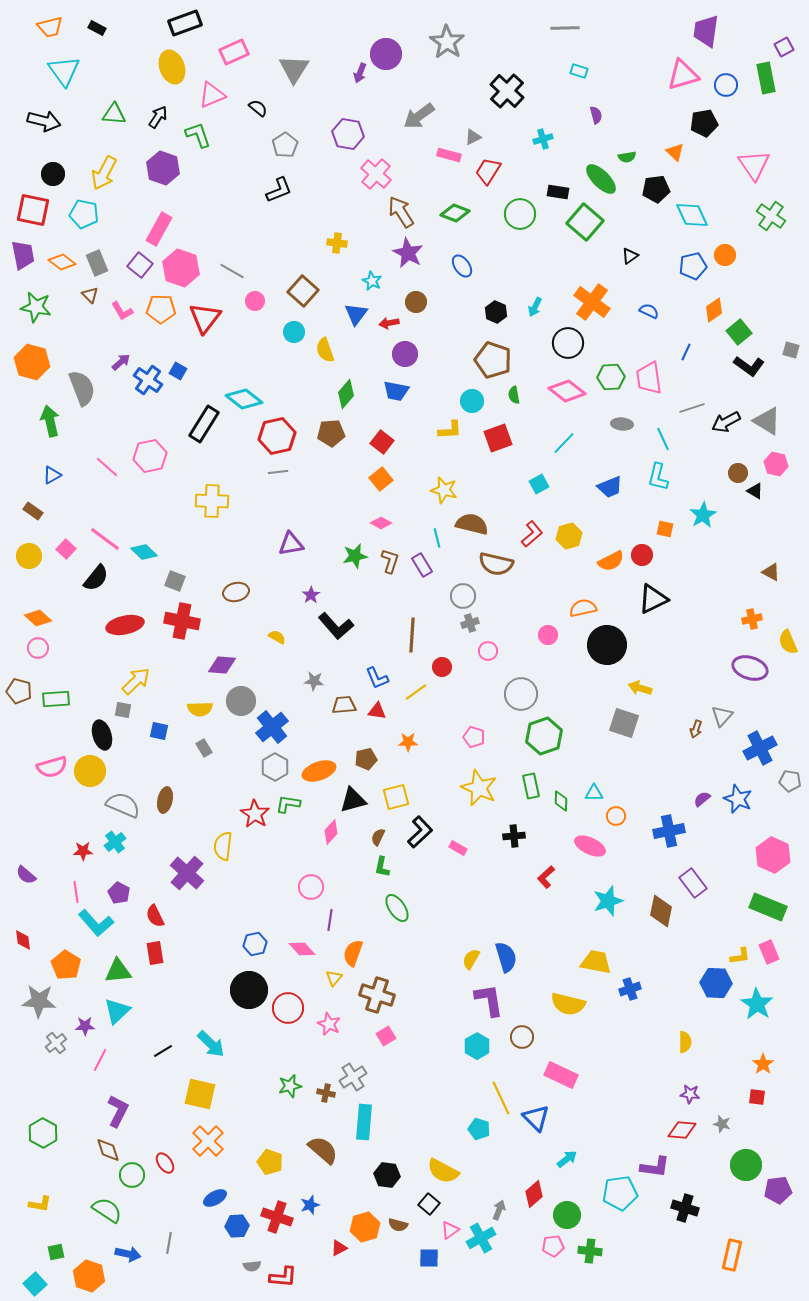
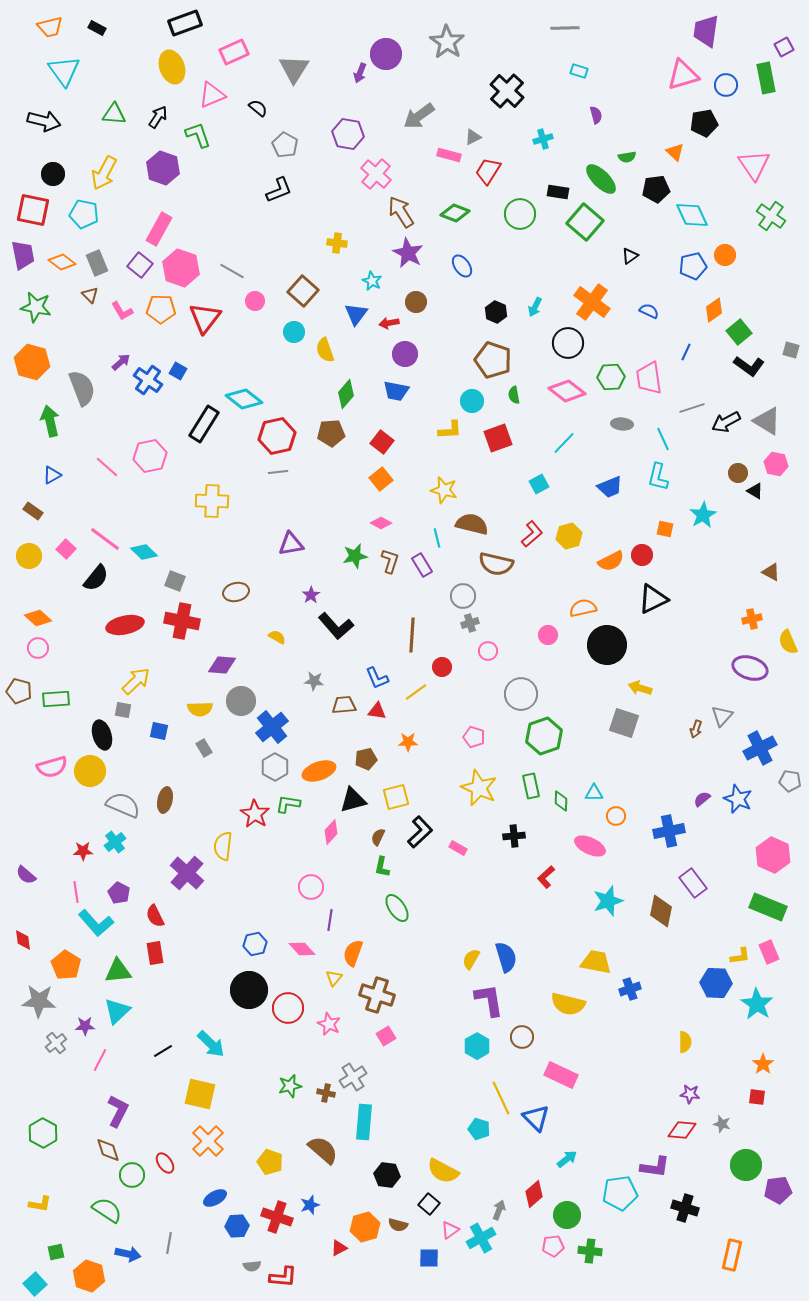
gray pentagon at (285, 145): rotated 10 degrees counterclockwise
